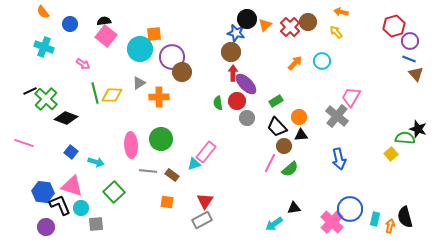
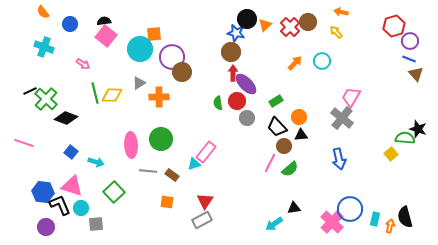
gray cross at (337, 116): moved 5 px right, 2 px down
